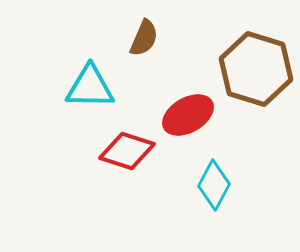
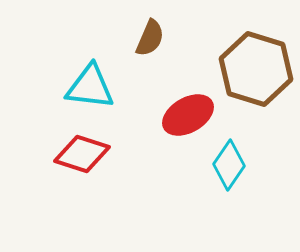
brown semicircle: moved 6 px right
cyan triangle: rotated 6 degrees clockwise
red diamond: moved 45 px left, 3 px down
cyan diamond: moved 15 px right, 20 px up; rotated 6 degrees clockwise
